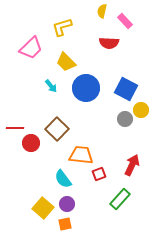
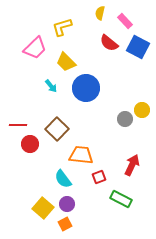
yellow semicircle: moved 2 px left, 2 px down
red semicircle: rotated 36 degrees clockwise
pink trapezoid: moved 4 px right
blue square: moved 12 px right, 42 px up
yellow circle: moved 1 px right
red line: moved 3 px right, 3 px up
red circle: moved 1 px left, 1 px down
red square: moved 3 px down
green rectangle: moved 1 px right; rotated 75 degrees clockwise
orange square: rotated 16 degrees counterclockwise
